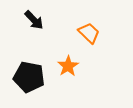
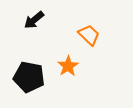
black arrow: rotated 95 degrees clockwise
orange trapezoid: moved 2 px down
